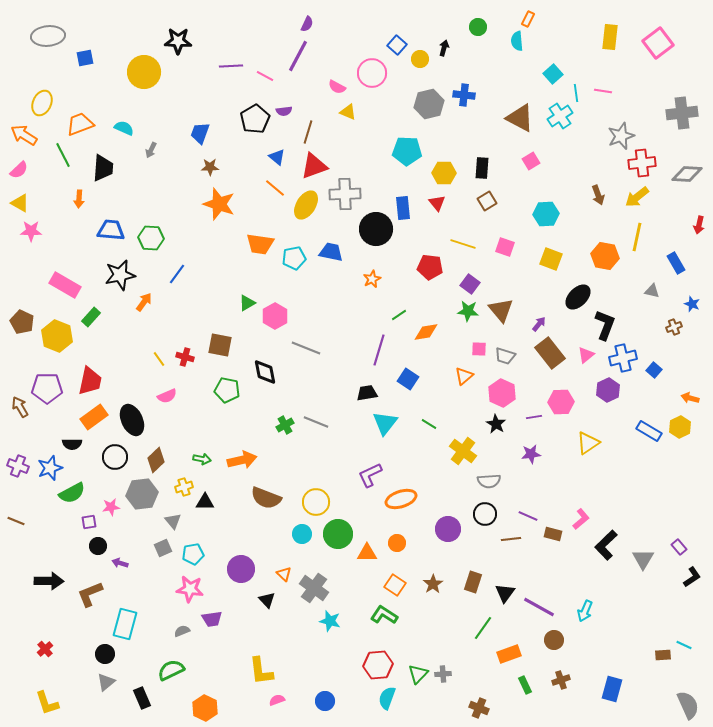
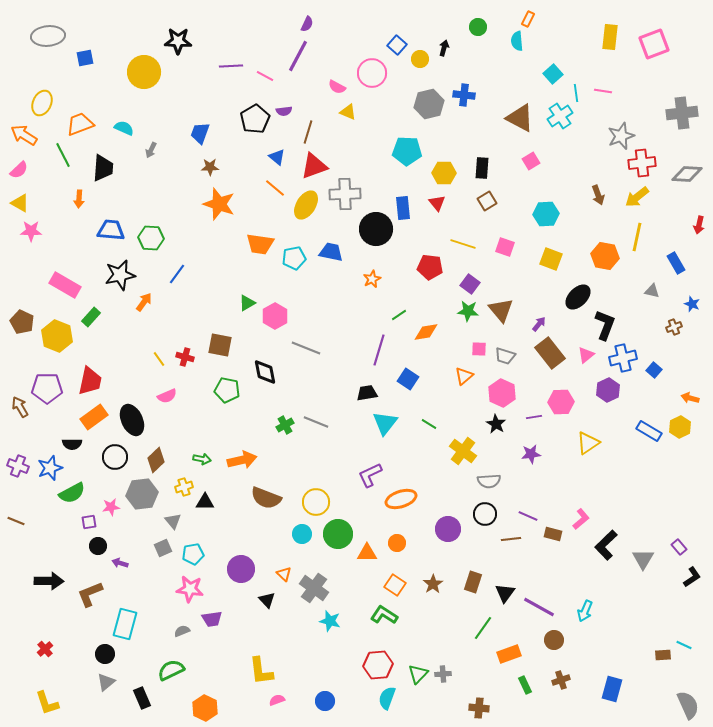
pink square at (658, 43): moved 4 px left, 1 px down; rotated 16 degrees clockwise
brown cross at (479, 708): rotated 18 degrees counterclockwise
